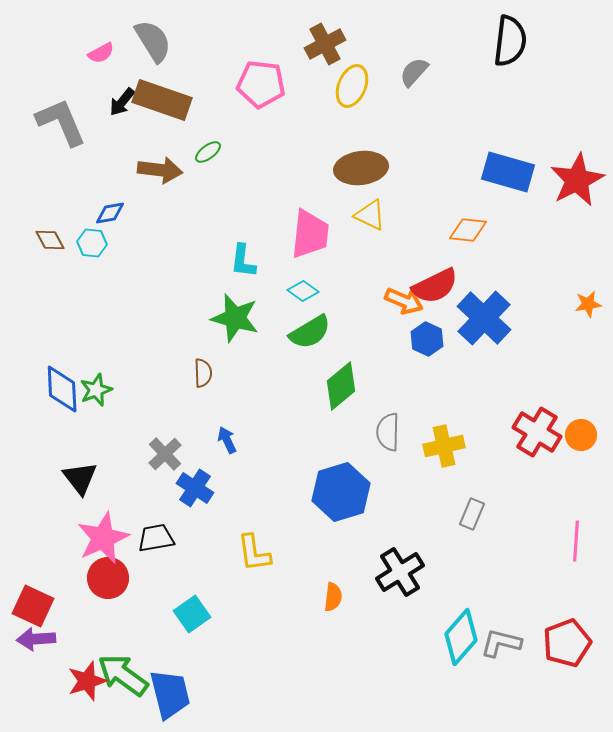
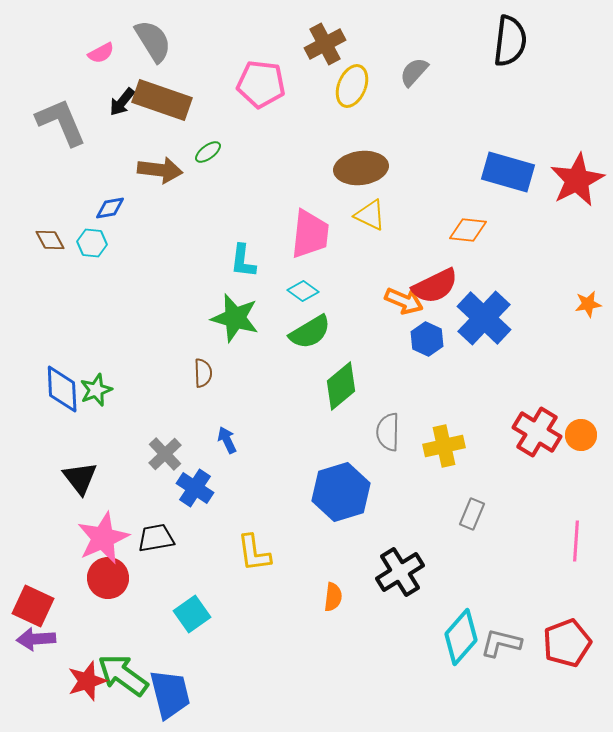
blue diamond at (110, 213): moved 5 px up
